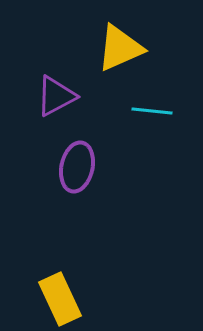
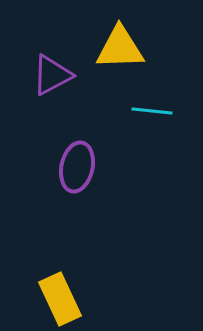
yellow triangle: rotated 22 degrees clockwise
purple triangle: moved 4 px left, 21 px up
